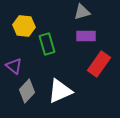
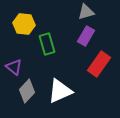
gray triangle: moved 4 px right
yellow hexagon: moved 2 px up
purple rectangle: rotated 60 degrees counterclockwise
purple triangle: moved 1 px down
